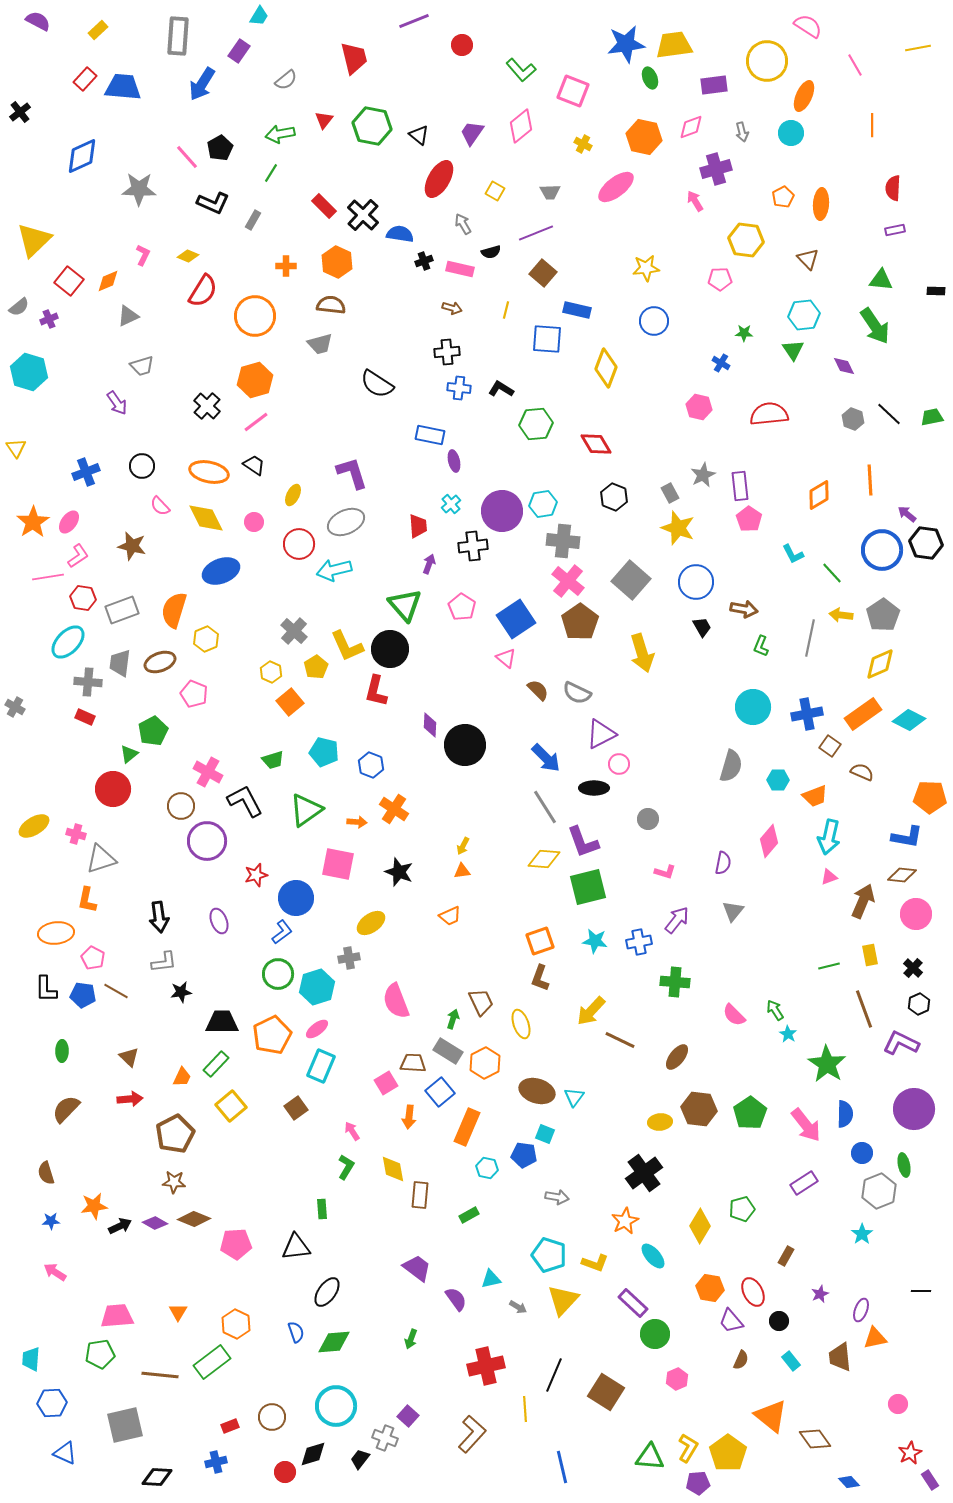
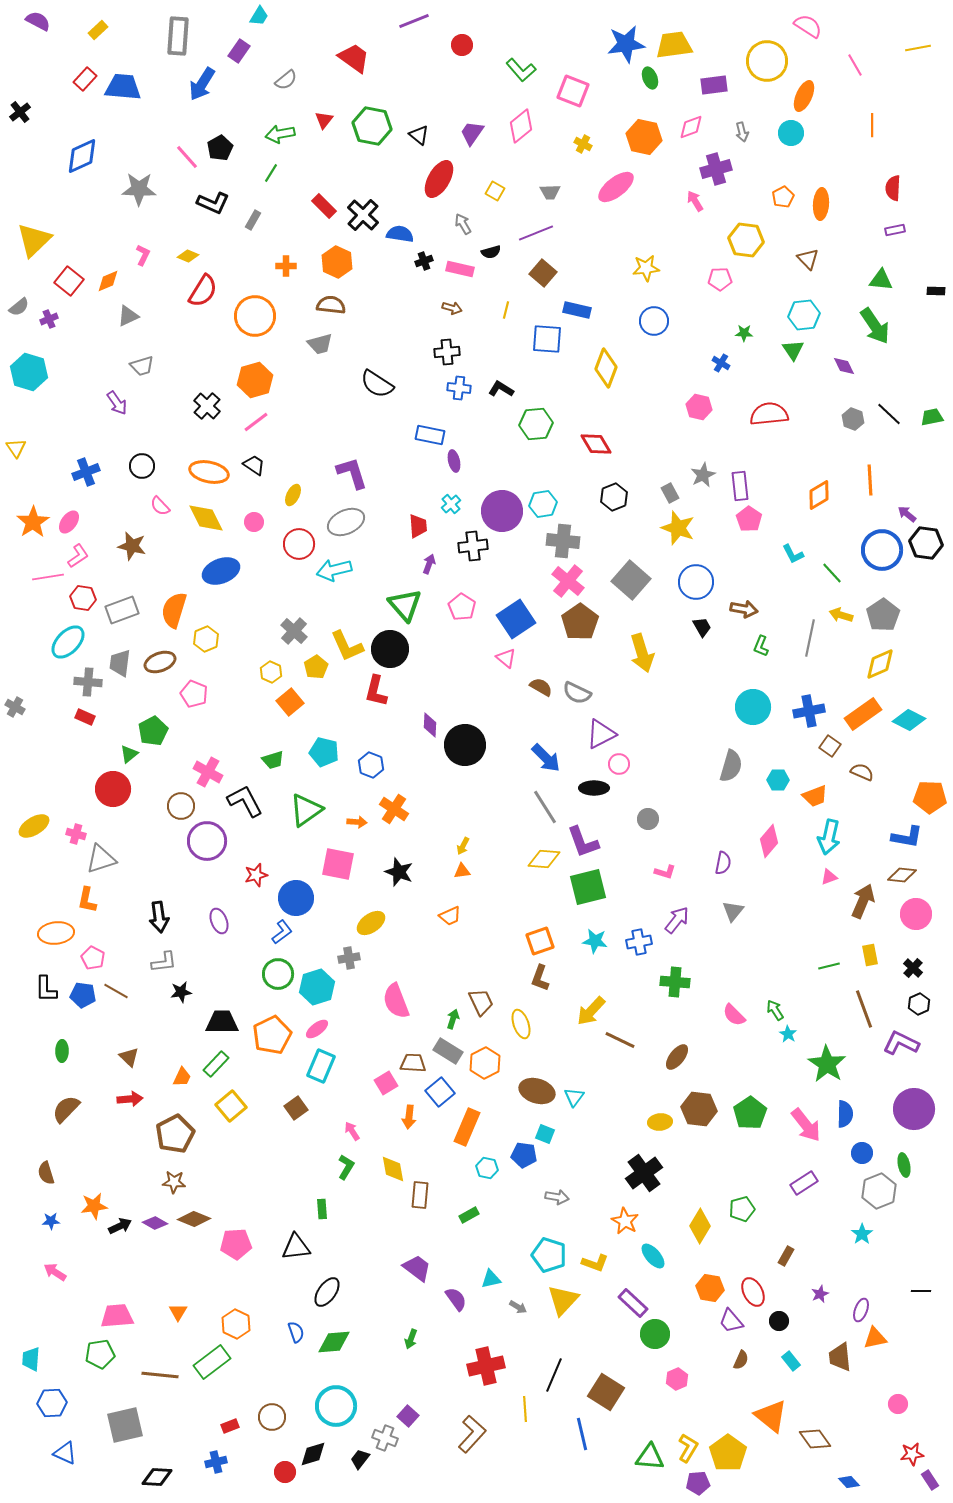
red trapezoid at (354, 58): rotated 40 degrees counterclockwise
black hexagon at (614, 497): rotated 16 degrees clockwise
yellow arrow at (841, 615): rotated 10 degrees clockwise
brown semicircle at (538, 690): moved 3 px right, 3 px up; rotated 15 degrees counterclockwise
blue cross at (807, 714): moved 2 px right, 3 px up
orange star at (625, 1221): rotated 16 degrees counterclockwise
red star at (910, 1453): moved 2 px right, 1 px down; rotated 20 degrees clockwise
blue line at (562, 1467): moved 20 px right, 33 px up
